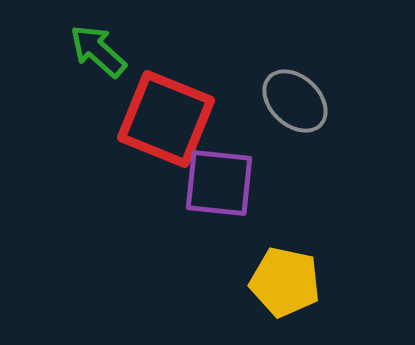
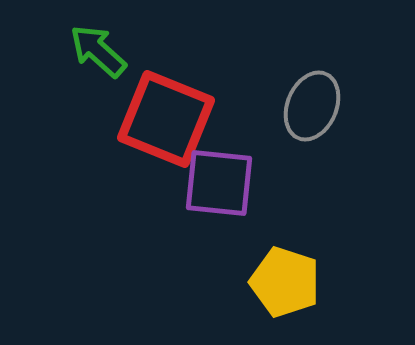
gray ellipse: moved 17 px right, 5 px down; rotated 70 degrees clockwise
yellow pentagon: rotated 6 degrees clockwise
